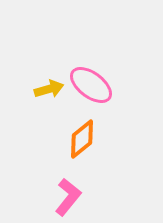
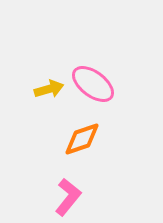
pink ellipse: moved 2 px right, 1 px up
orange diamond: rotated 21 degrees clockwise
